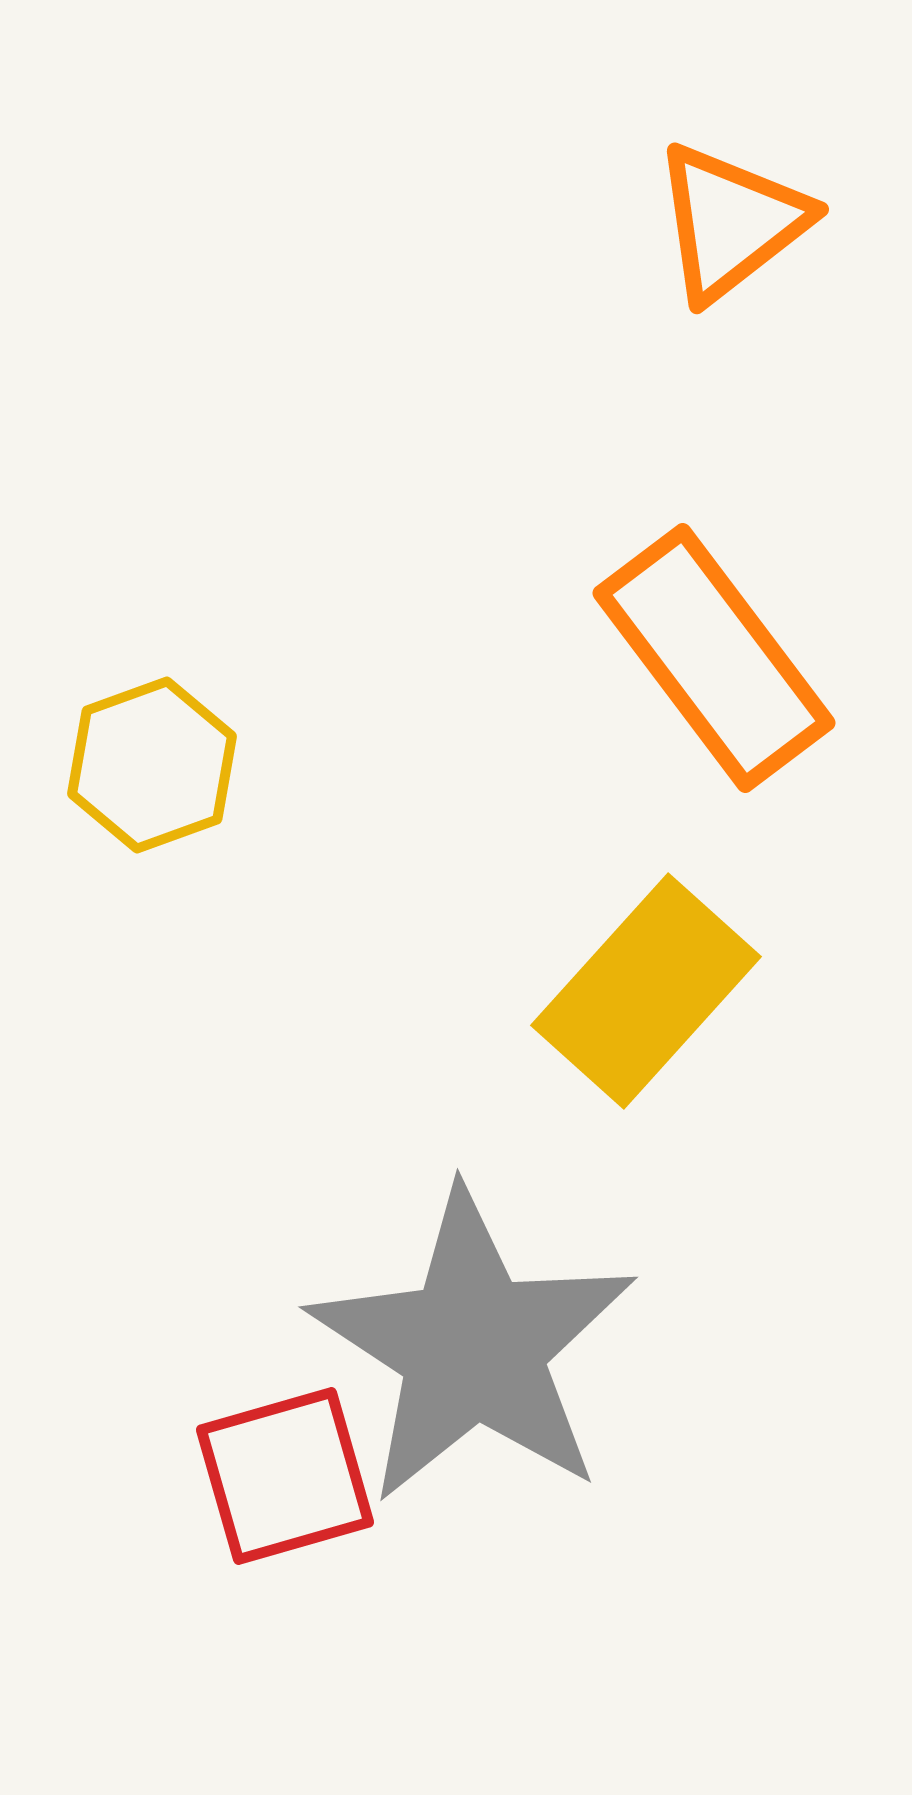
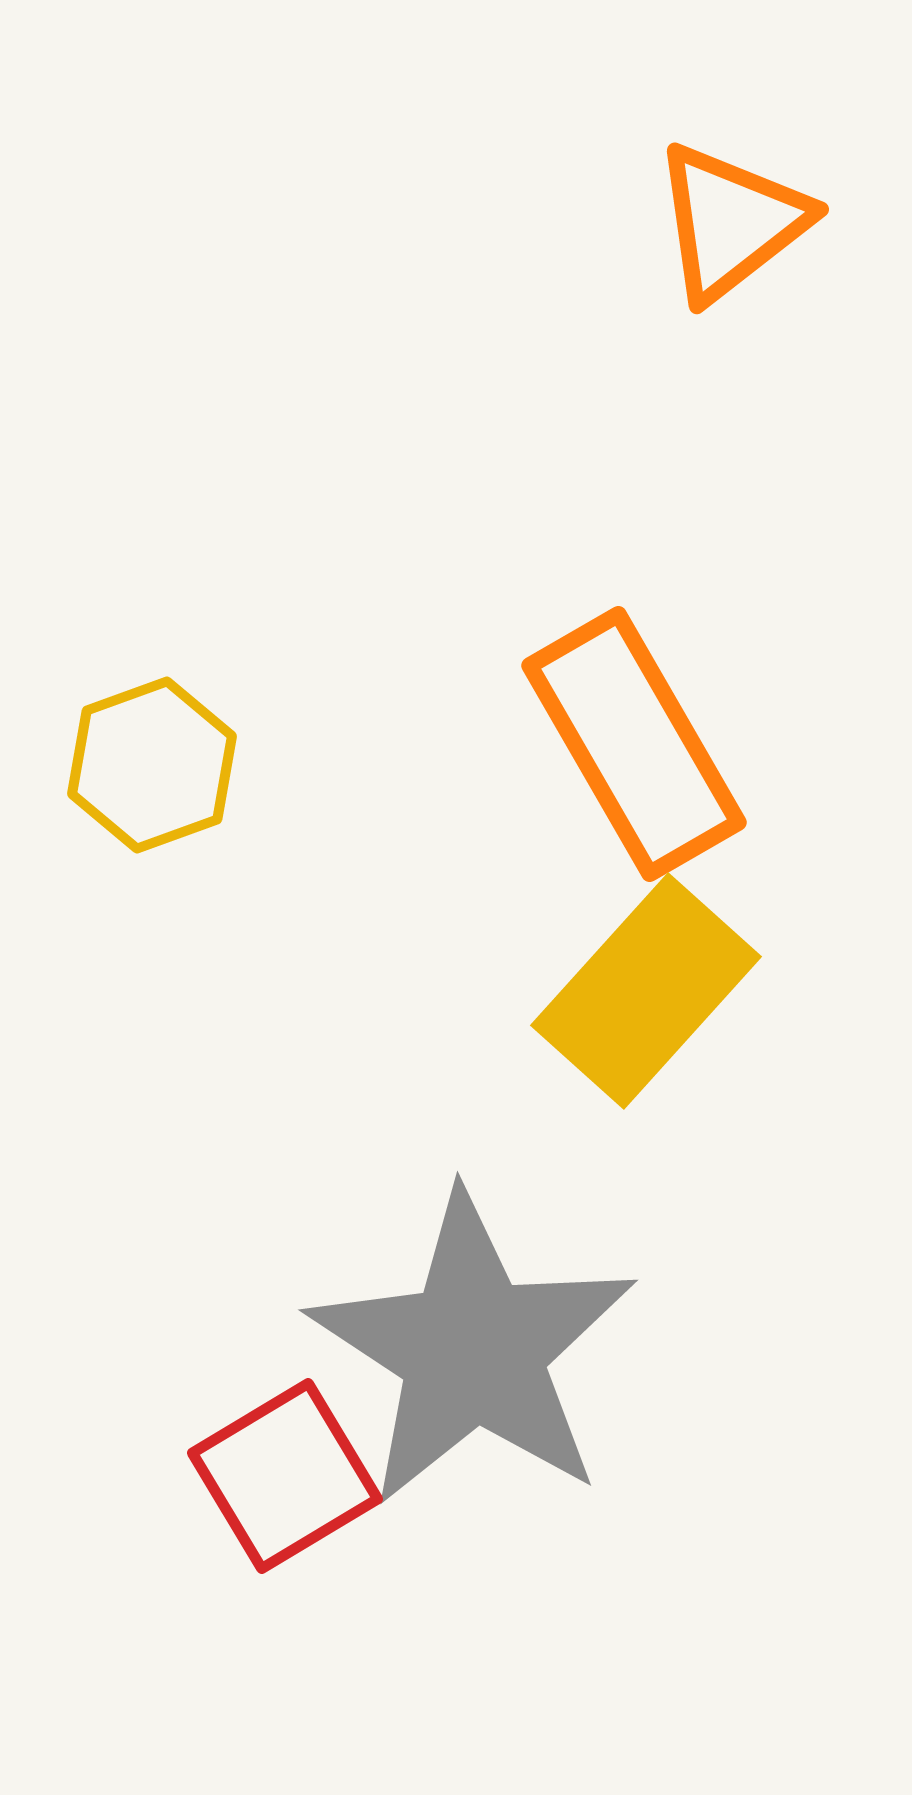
orange rectangle: moved 80 px left, 86 px down; rotated 7 degrees clockwise
gray star: moved 3 px down
red square: rotated 15 degrees counterclockwise
